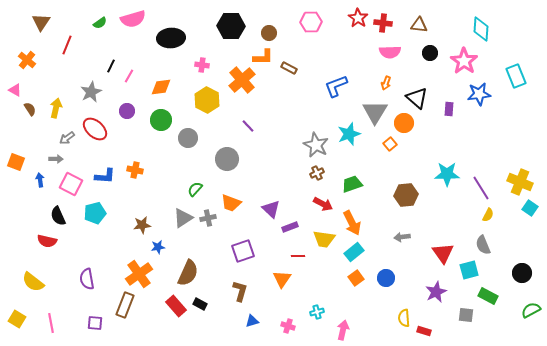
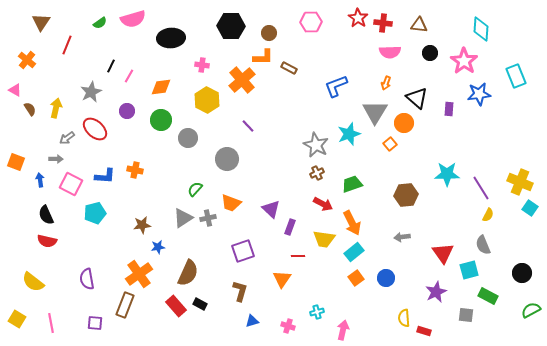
black semicircle at (58, 216): moved 12 px left, 1 px up
purple rectangle at (290, 227): rotated 49 degrees counterclockwise
